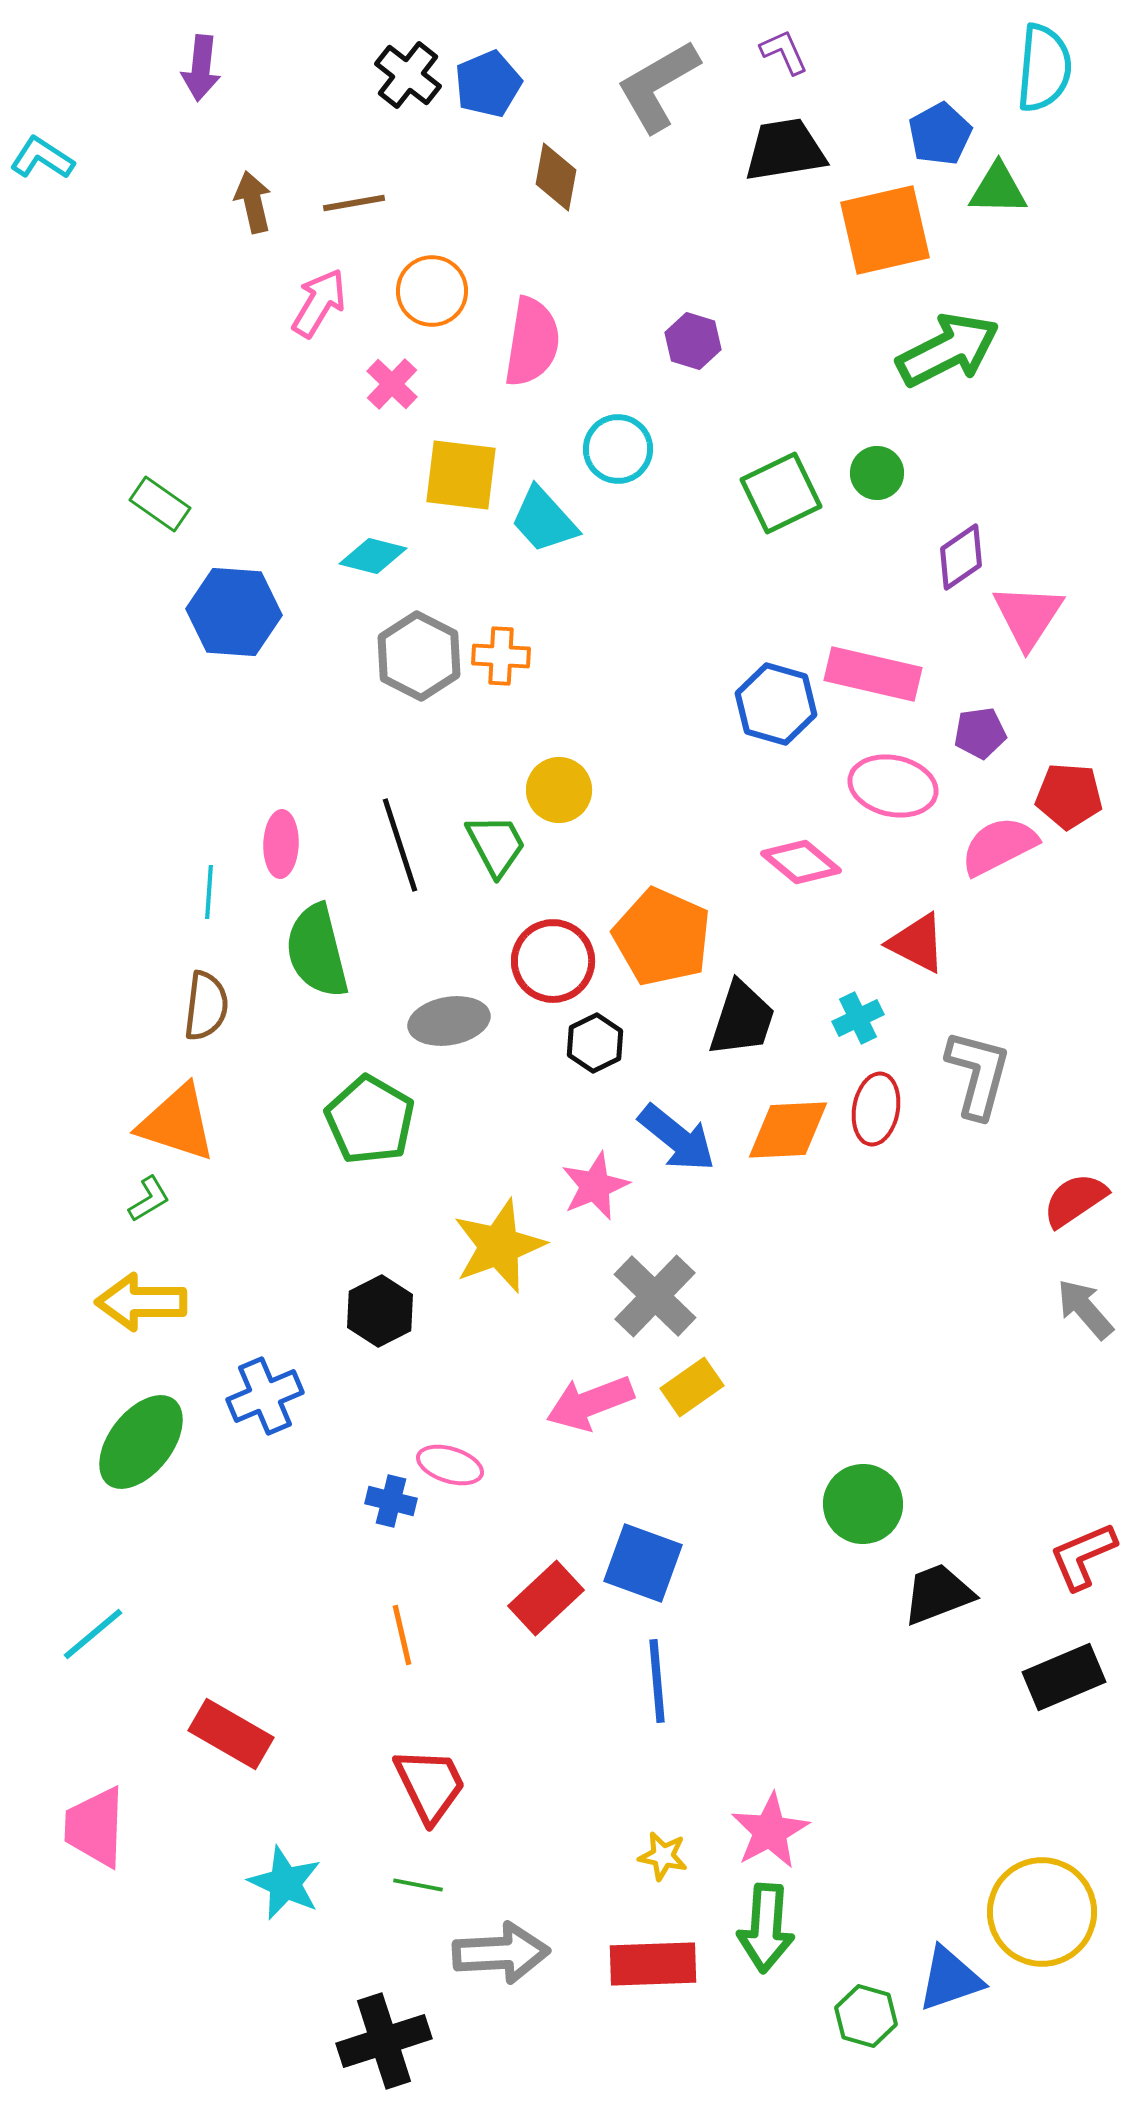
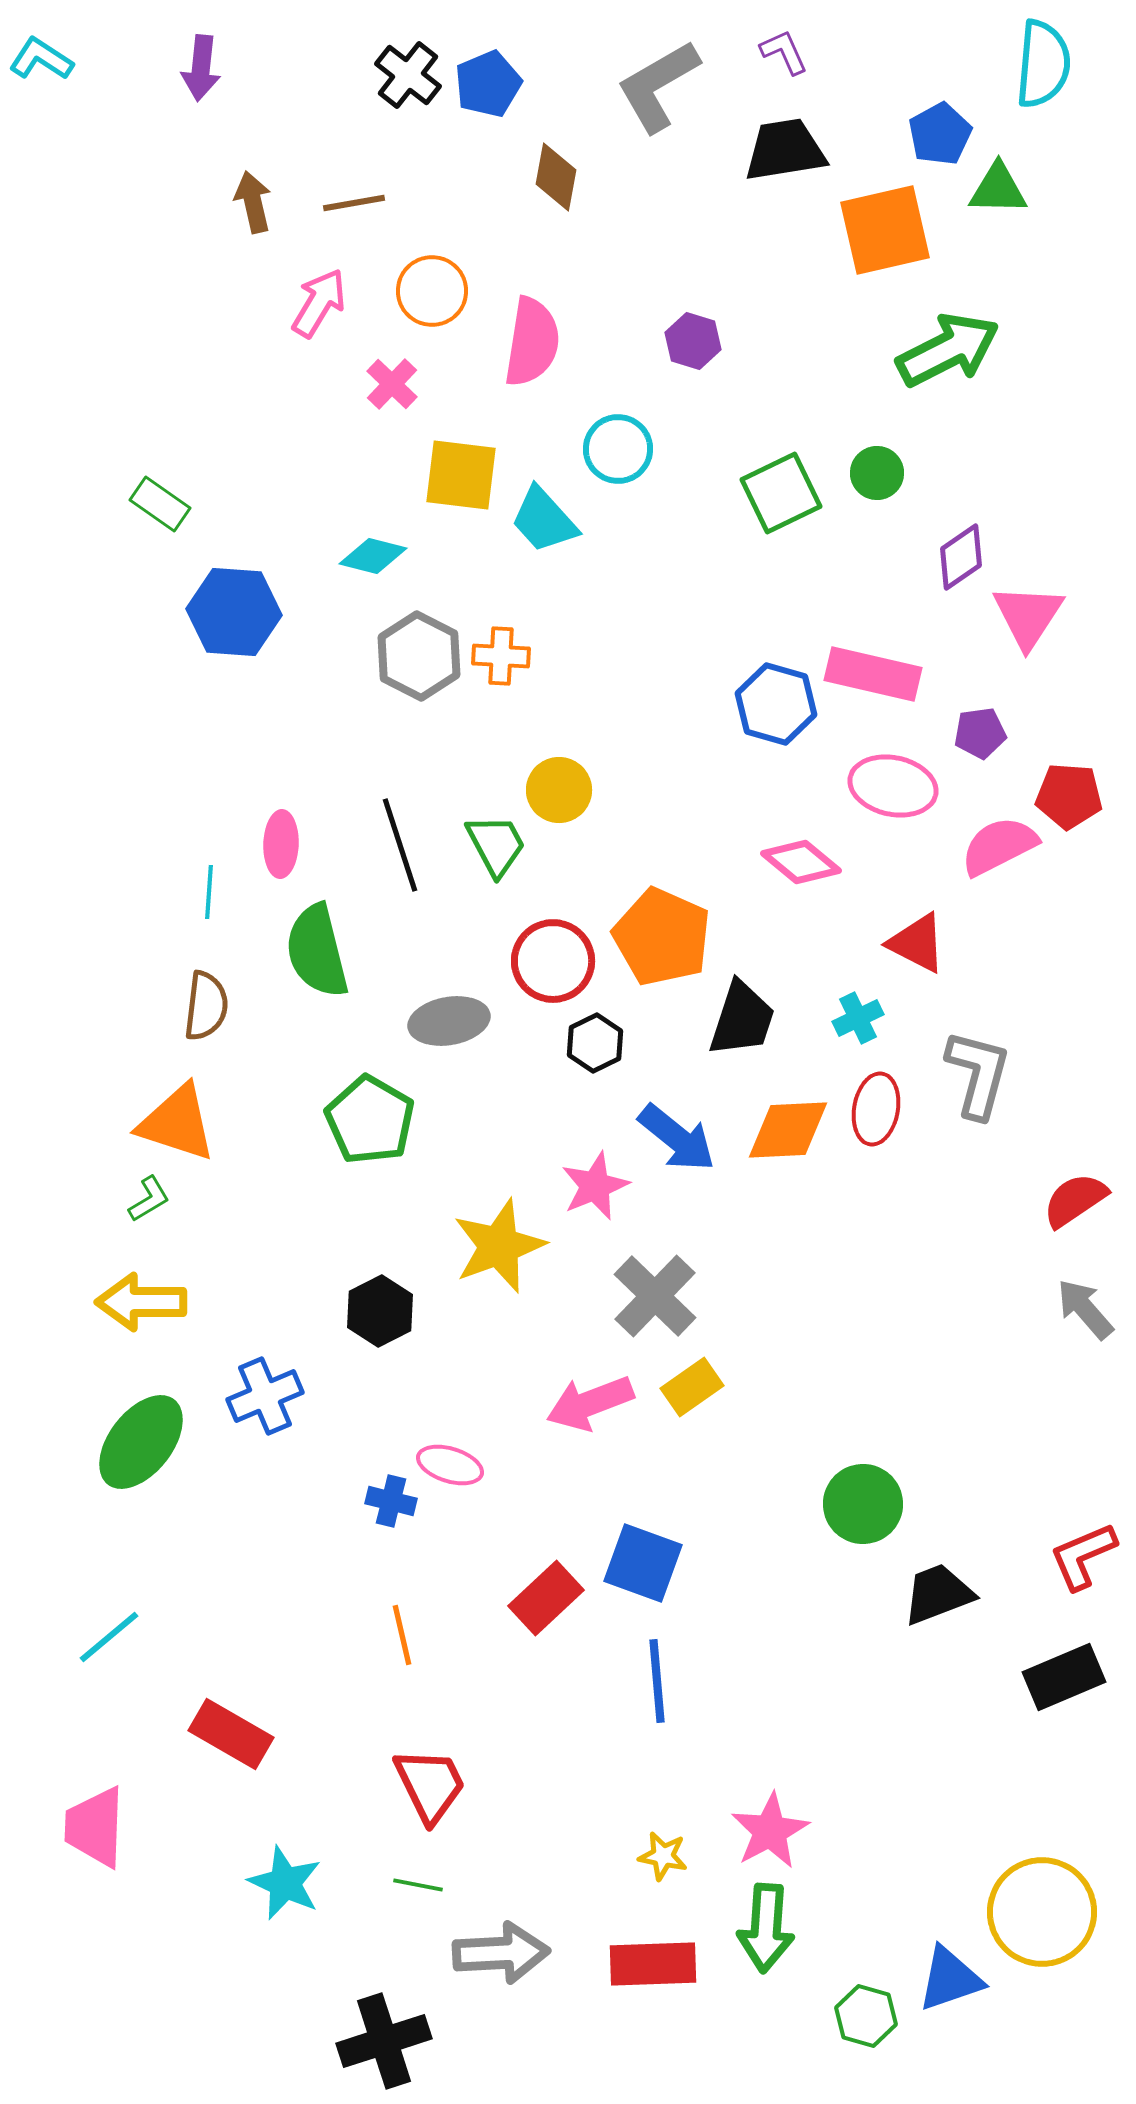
cyan semicircle at (1044, 68): moved 1 px left, 4 px up
cyan L-shape at (42, 158): moved 1 px left, 99 px up
cyan line at (93, 1634): moved 16 px right, 3 px down
